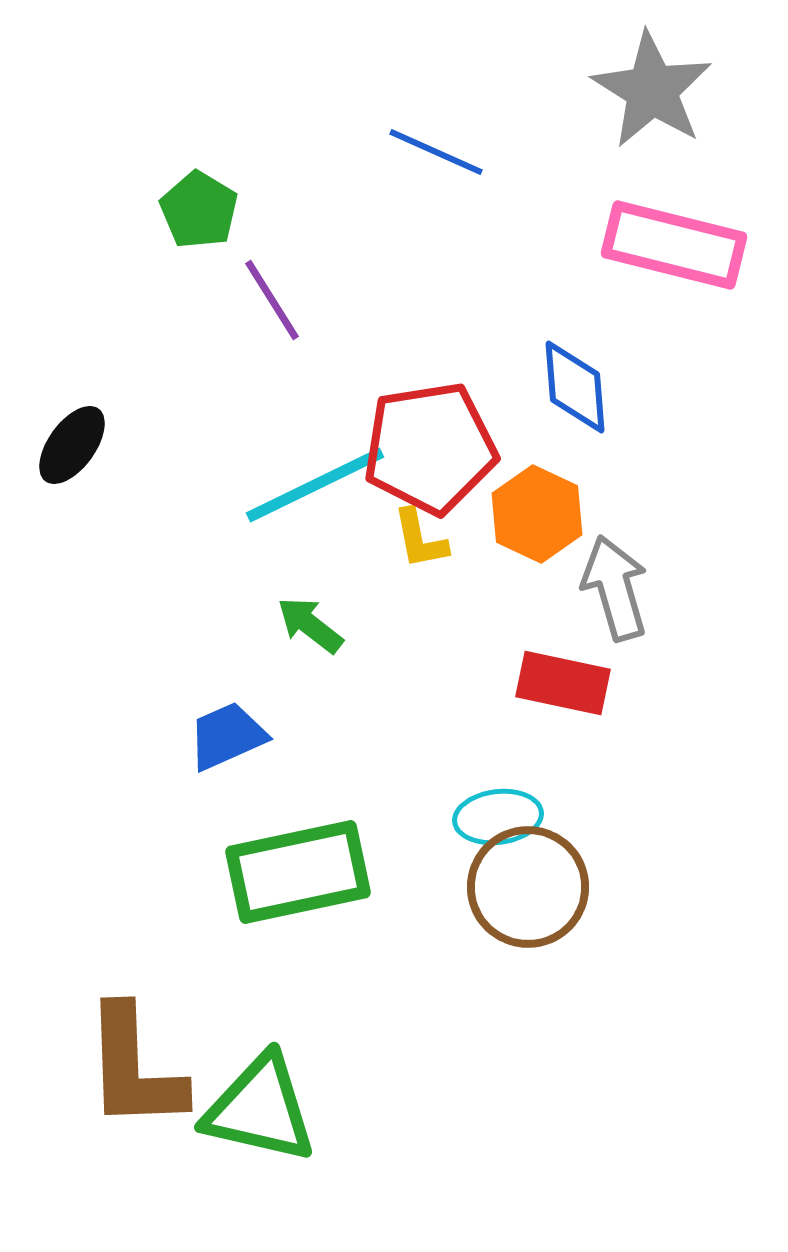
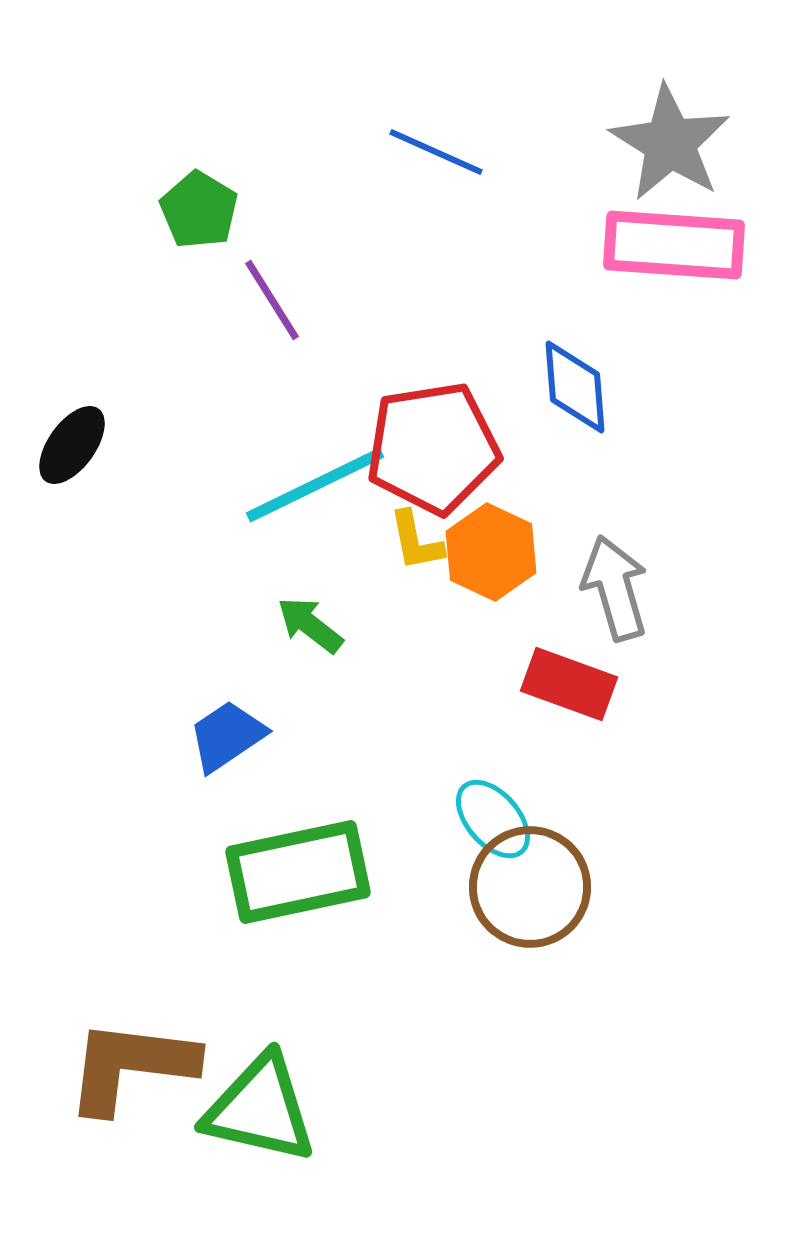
gray star: moved 18 px right, 53 px down
pink rectangle: rotated 10 degrees counterclockwise
red pentagon: moved 3 px right
orange hexagon: moved 46 px left, 38 px down
yellow L-shape: moved 4 px left, 2 px down
red rectangle: moved 6 px right, 1 px down; rotated 8 degrees clockwise
blue trapezoid: rotated 10 degrees counterclockwise
cyan ellipse: moved 5 px left, 2 px down; rotated 56 degrees clockwise
brown circle: moved 2 px right
brown L-shape: moved 3 px left, 2 px up; rotated 99 degrees clockwise
